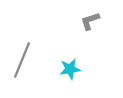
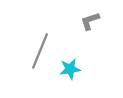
gray line: moved 18 px right, 9 px up
